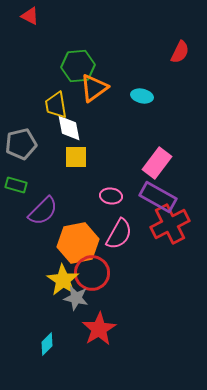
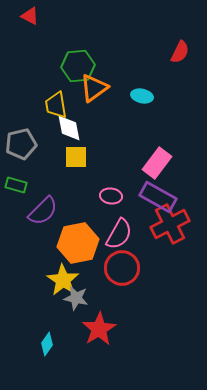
red circle: moved 30 px right, 5 px up
cyan diamond: rotated 10 degrees counterclockwise
